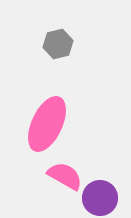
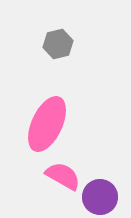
pink semicircle: moved 2 px left
purple circle: moved 1 px up
